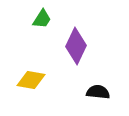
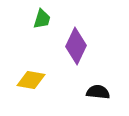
green trapezoid: rotated 15 degrees counterclockwise
